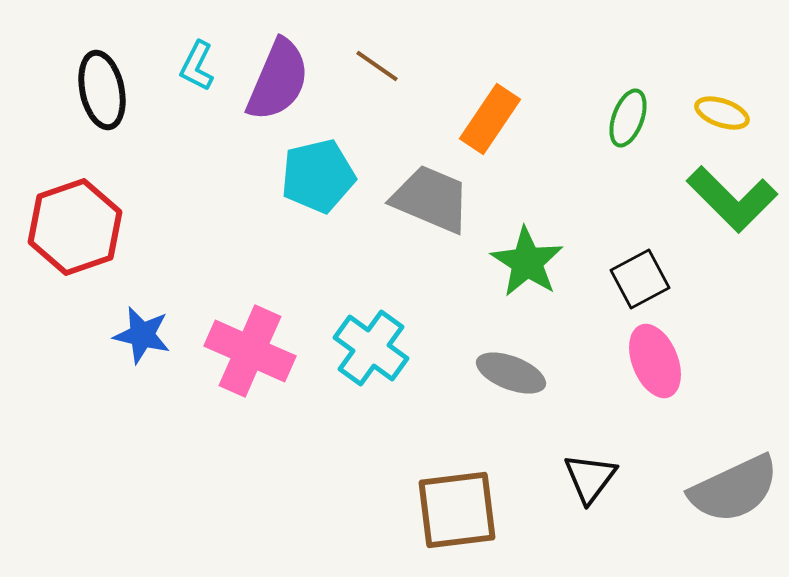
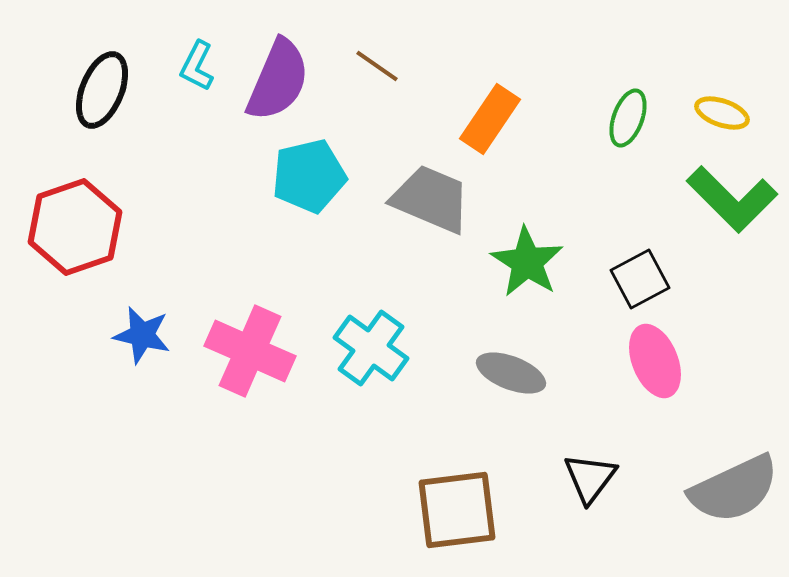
black ellipse: rotated 34 degrees clockwise
cyan pentagon: moved 9 px left
